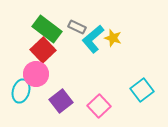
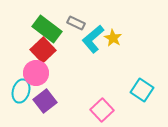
gray rectangle: moved 1 px left, 4 px up
yellow star: rotated 12 degrees clockwise
pink circle: moved 1 px up
cyan square: rotated 20 degrees counterclockwise
purple square: moved 16 px left
pink square: moved 3 px right, 4 px down
